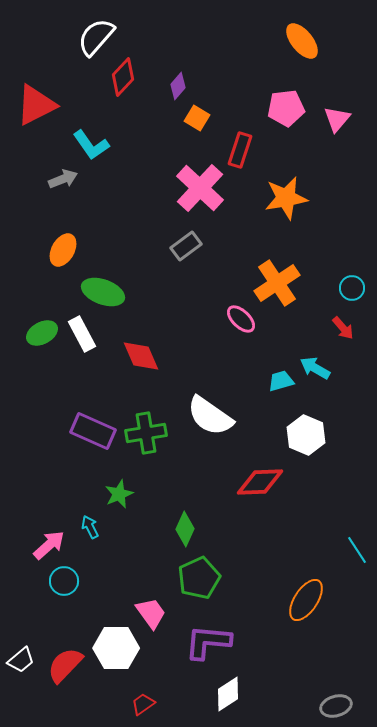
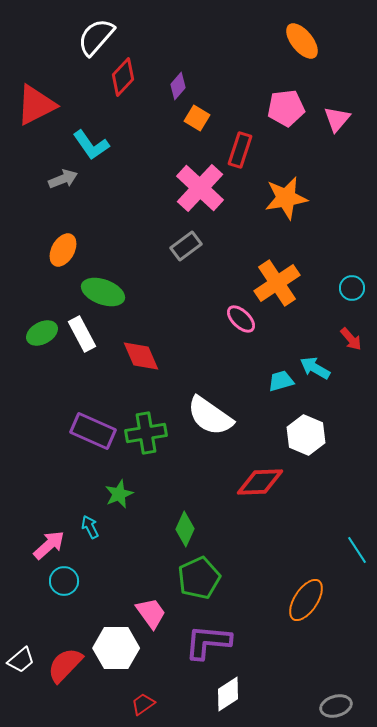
red arrow at (343, 328): moved 8 px right, 11 px down
